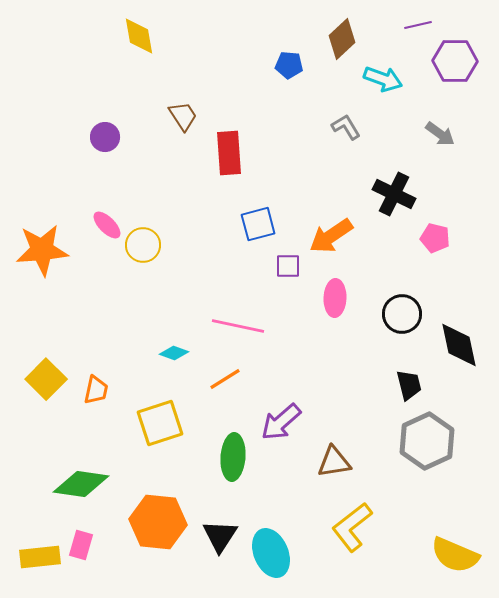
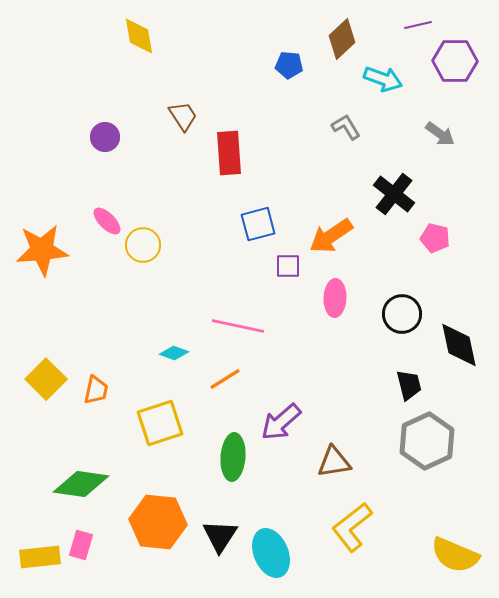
black cross at (394, 194): rotated 12 degrees clockwise
pink ellipse at (107, 225): moved 4 px up
